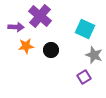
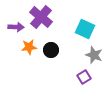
purple cross: moved 1 px right, 1 px down
orange star: moved 3 px right, 1 px down
